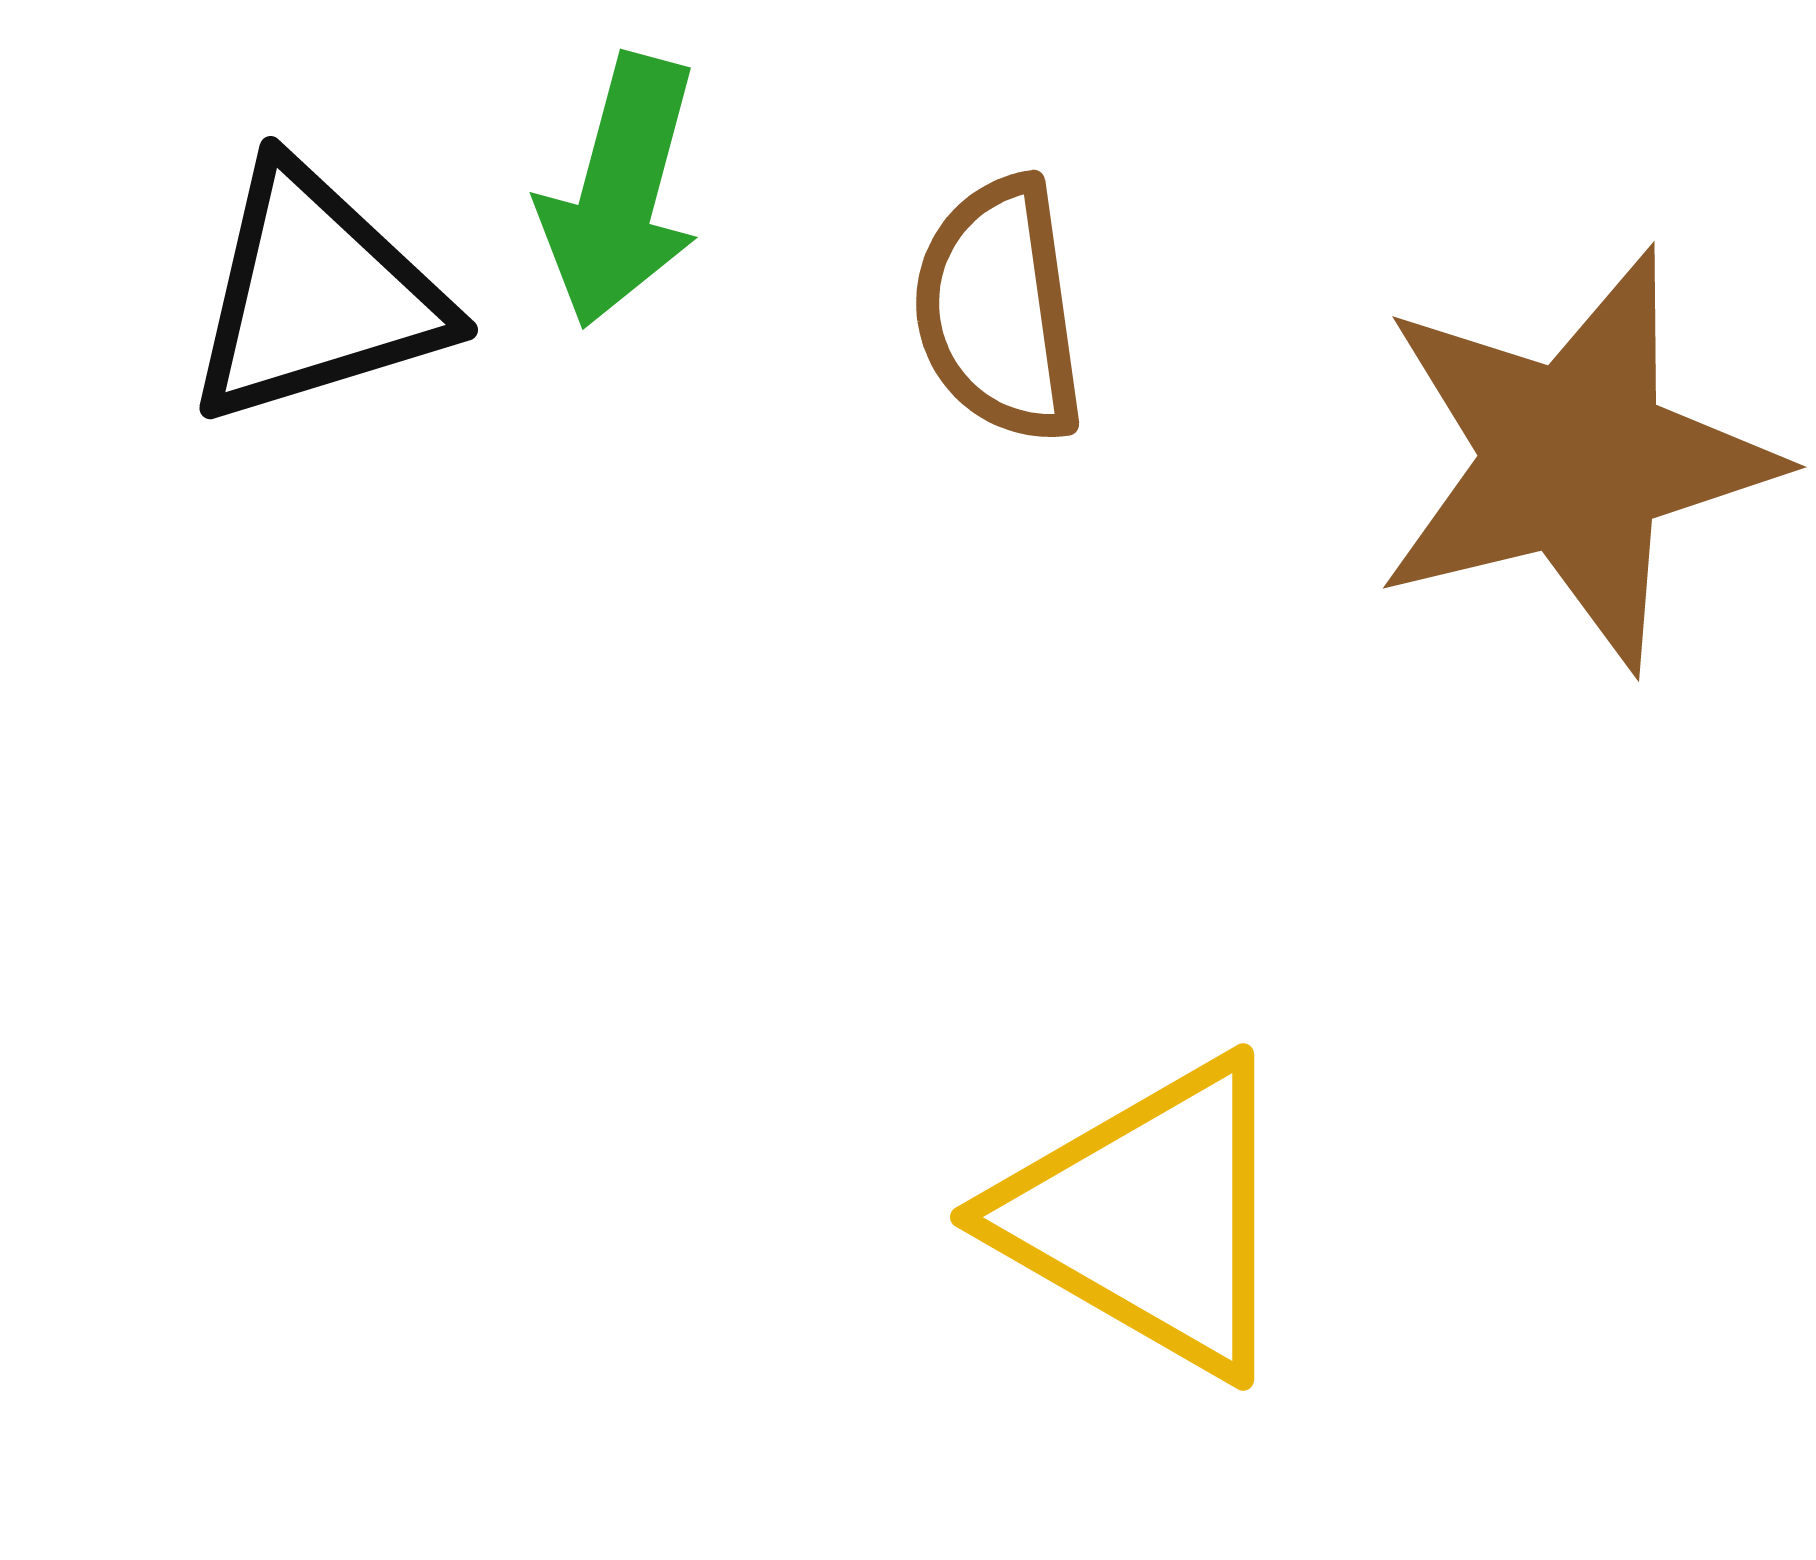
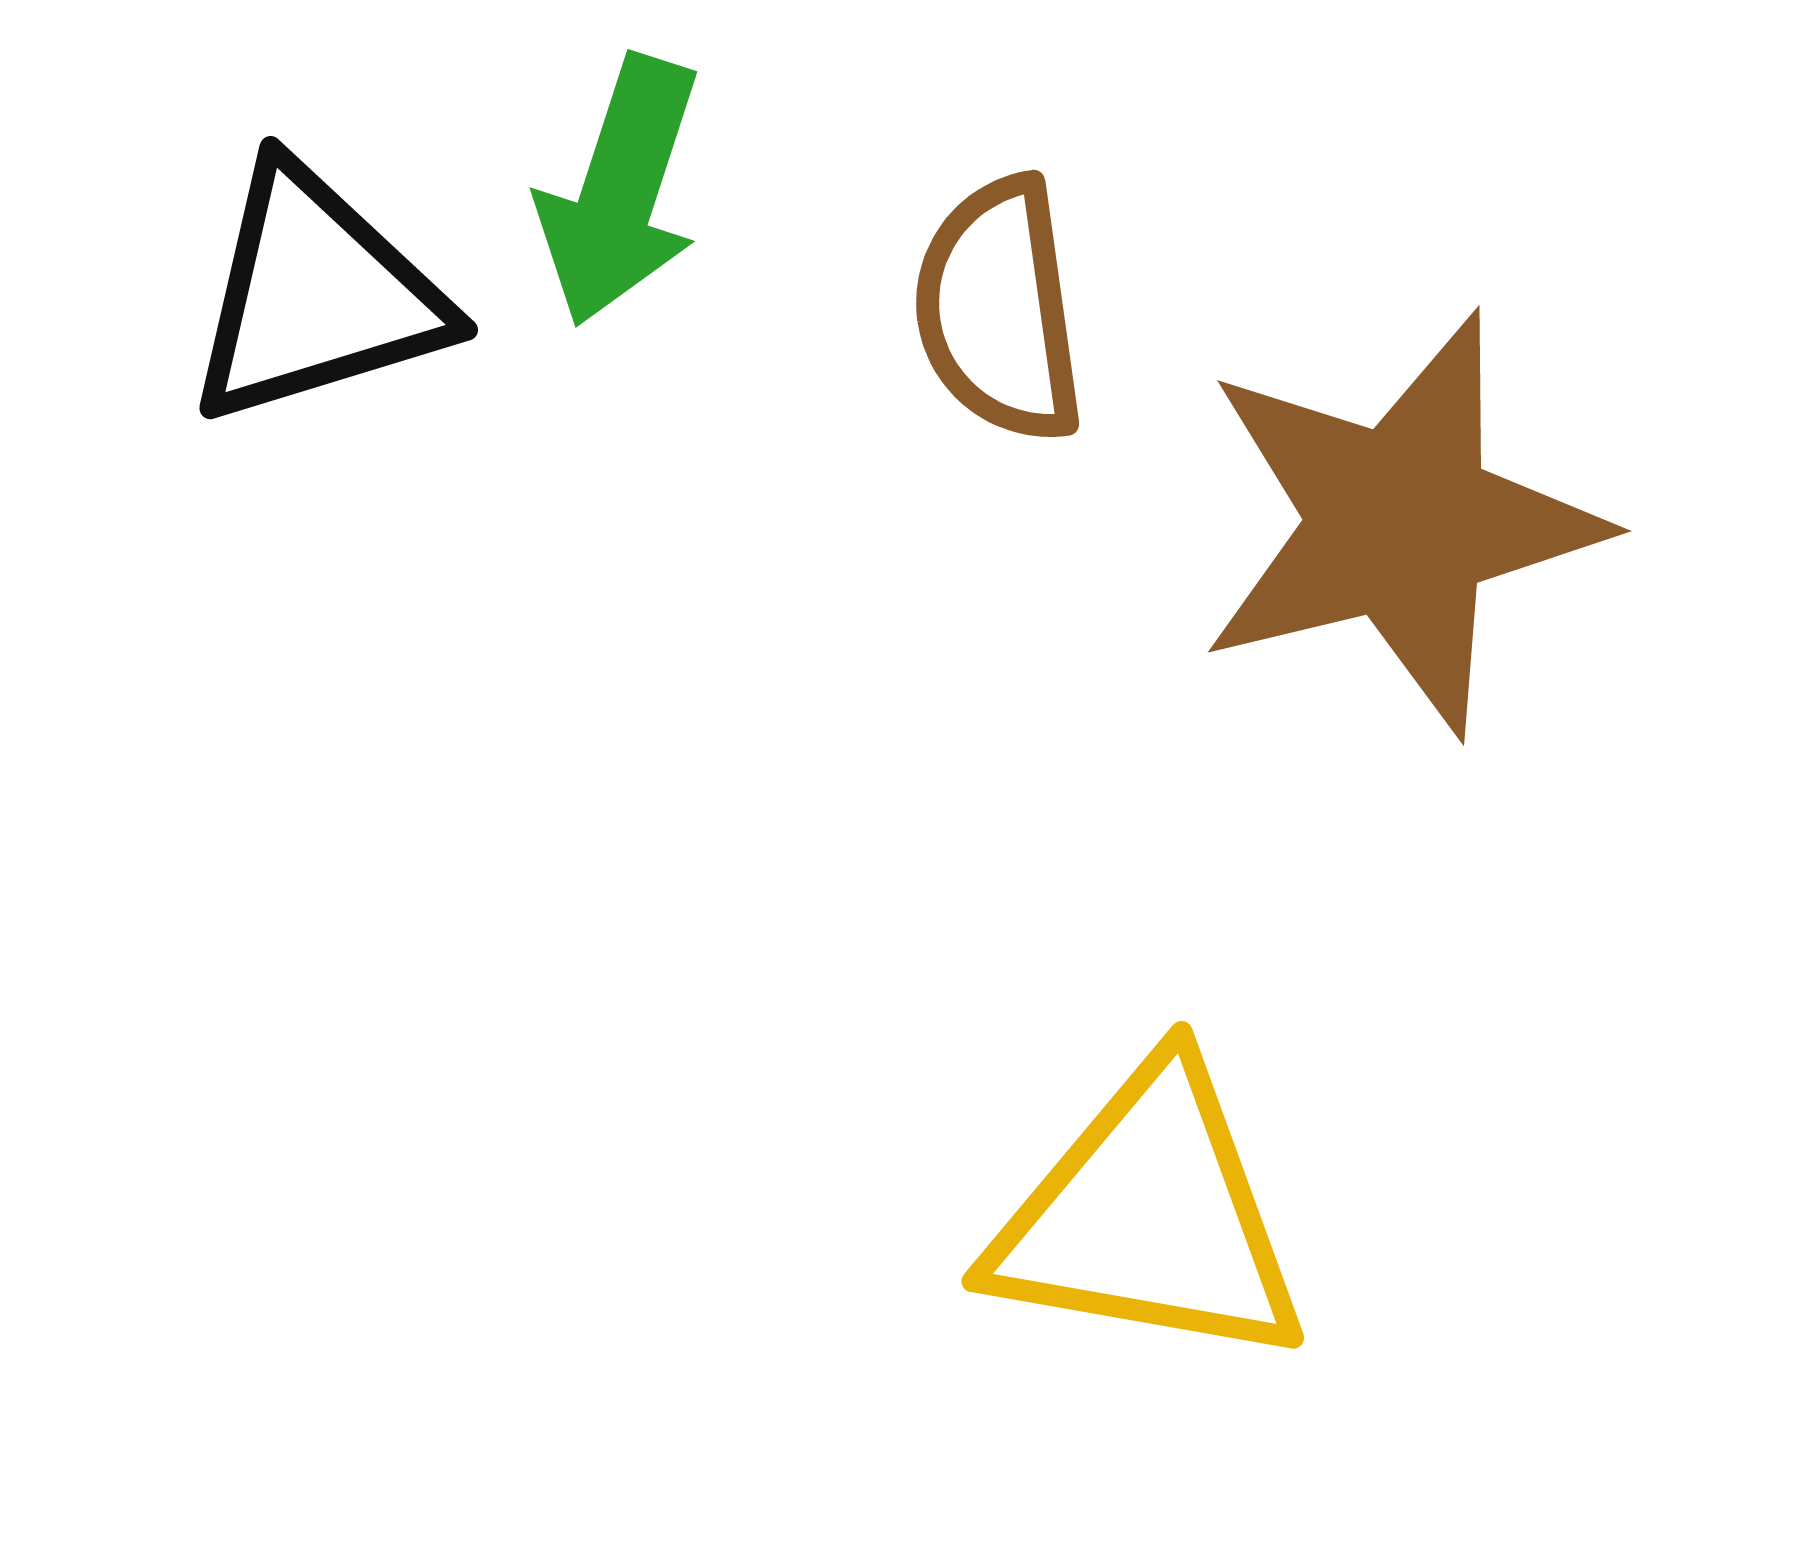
green arrow: rotated 3 degrees clockwise
brown star: moved 175 px left, 64 px down
yellow triangle: rotated 20 degrees counterclockwise
